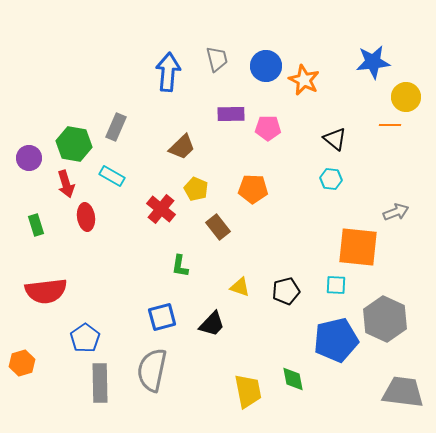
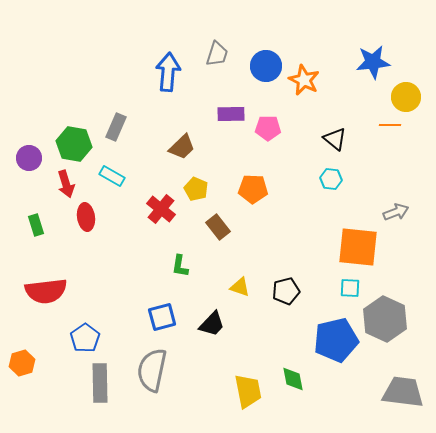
gray trapezoid at (217, 59): moved 5 px up; rotated 32 degrees clockwise
cyan square at (336, 285): moved 14 px right, 3 px down
